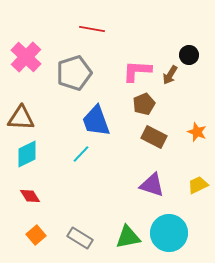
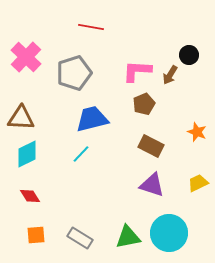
red line: moved 1 px left, 2 px up
blue trapezoid: moved 4 px left, 2 px up; rotated 96 degrees clockwise
brown rectangle: moved 3 px left, 9 px down
yellow trapezoid: moved 2 px up
orange square: rotated 36 degrees clockwise
